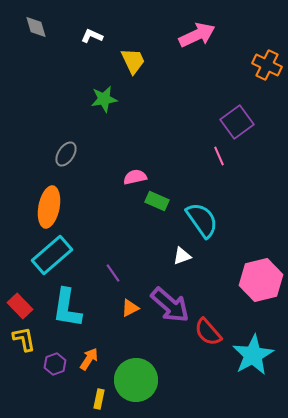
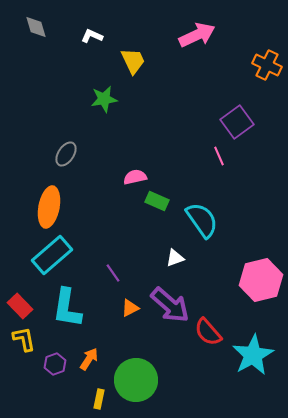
white triangle: moved 7 px left, 2 px down
